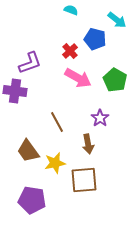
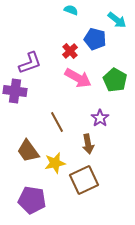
brown square: rotated 20 degrees counterclockwise
